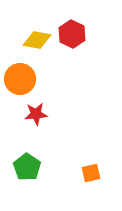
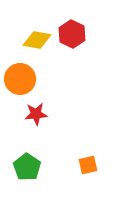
orange square: moved 3 px left, 8 px up
